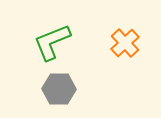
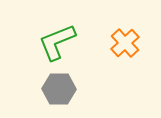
green L-shape: moved 5 px right
